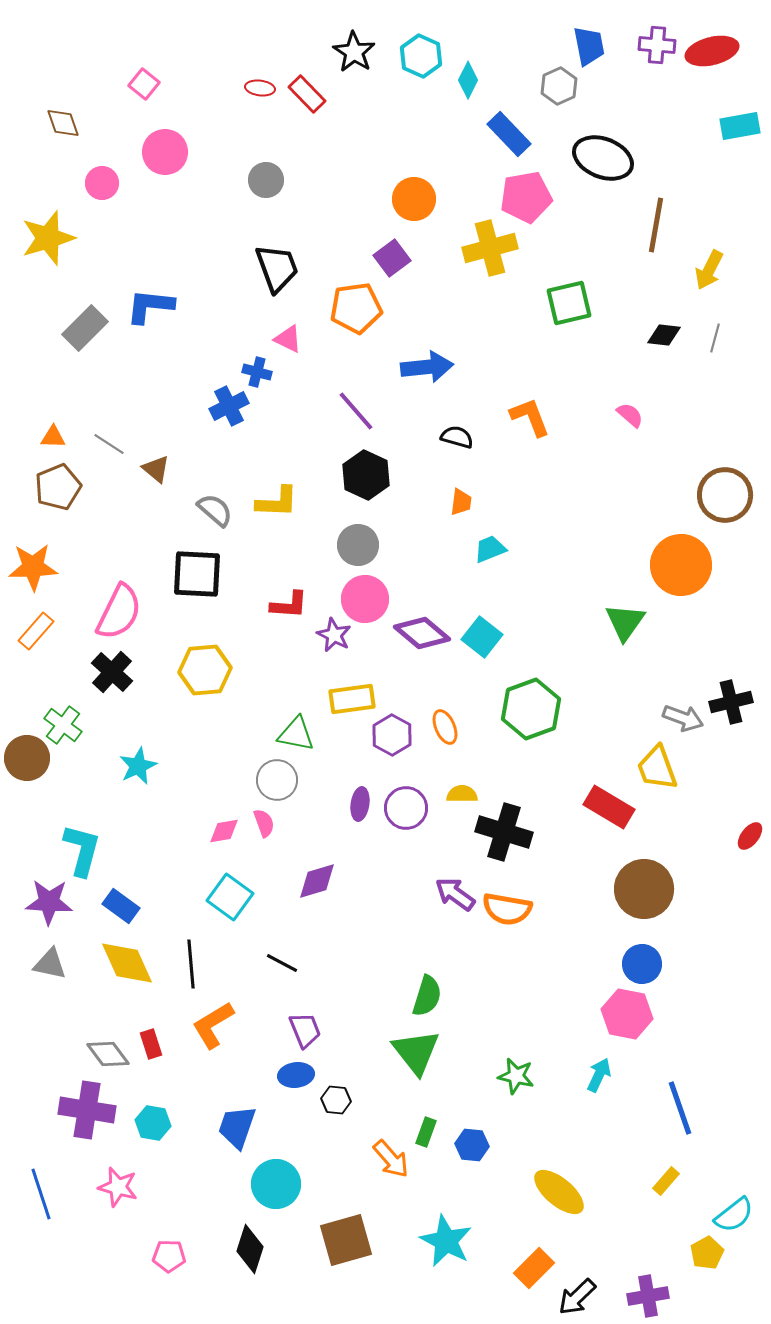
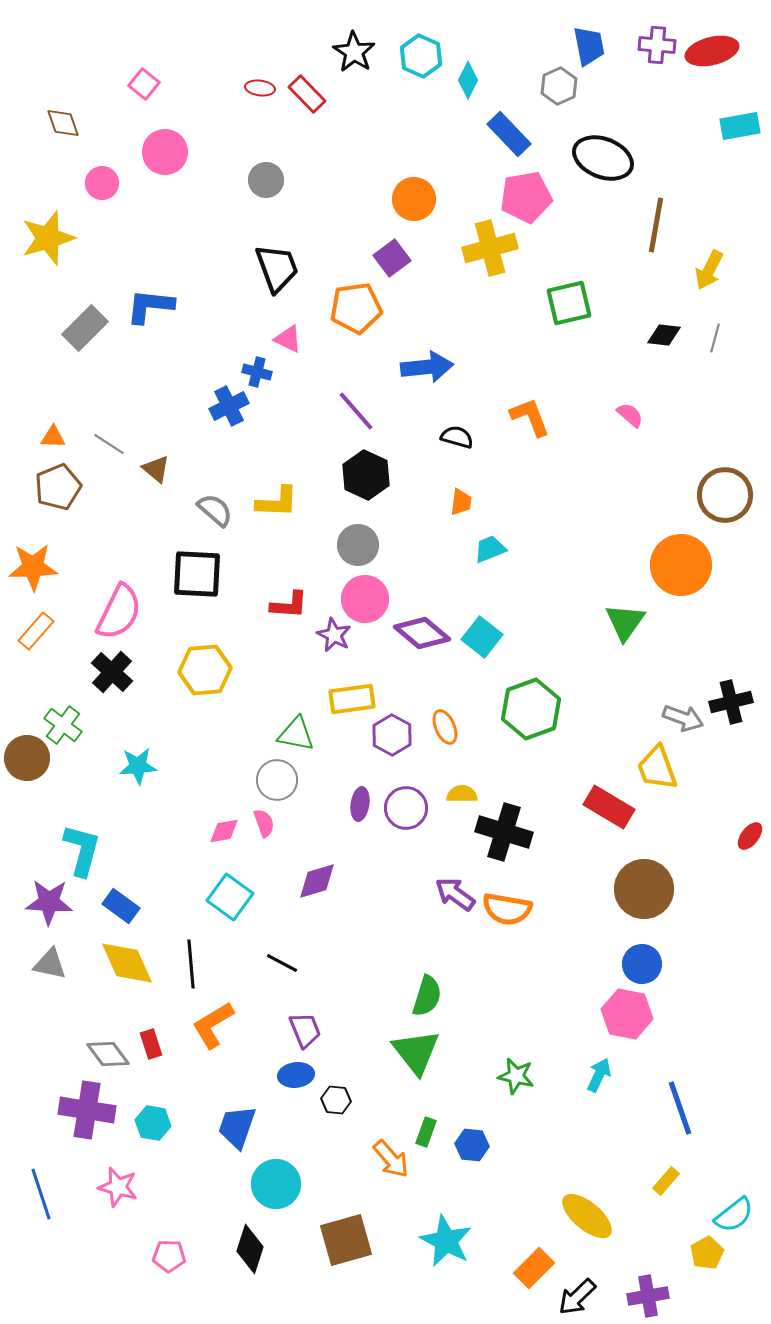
cyan star at (138, 766): rotated 21 degrees clockwise
yellow ellipse at (559, 1192): moved 28 px right, 24 px down
